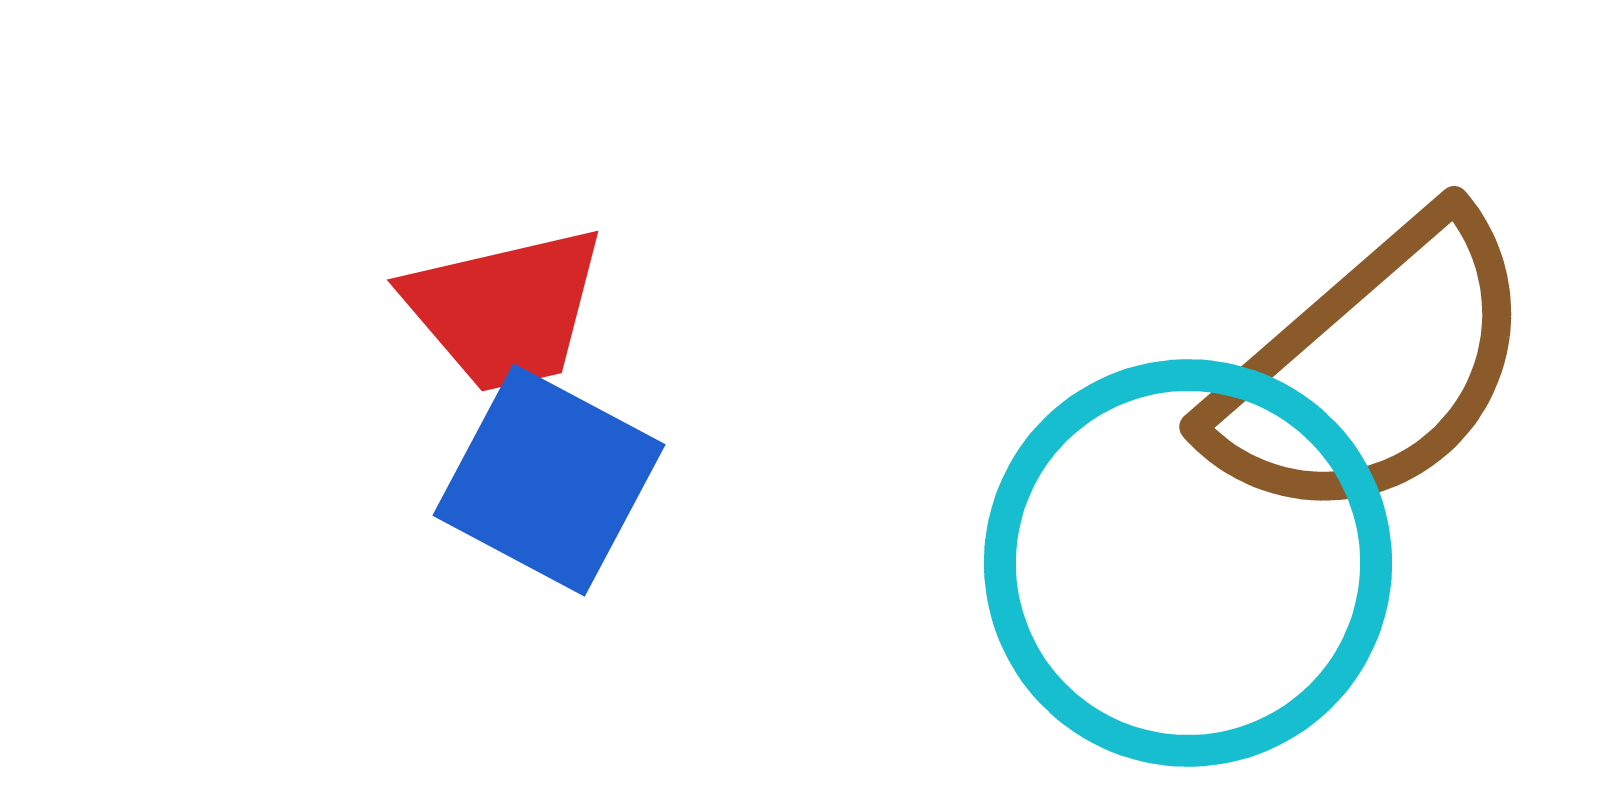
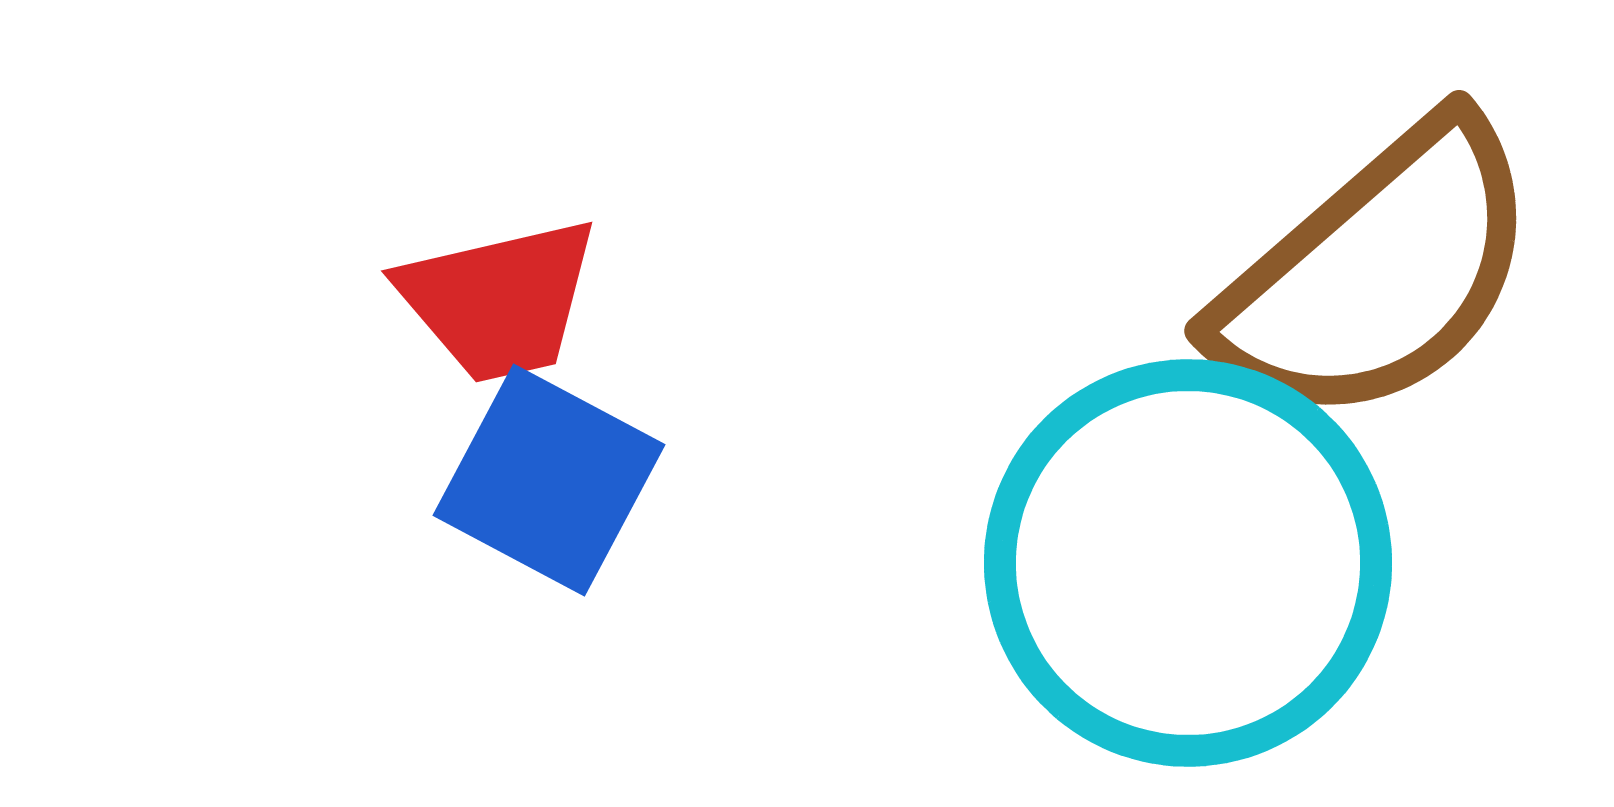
red trapezoid: moved 6 px left, 9 px up
brown semicircle: moved 5 px right, 96 px up
